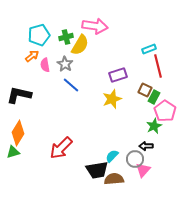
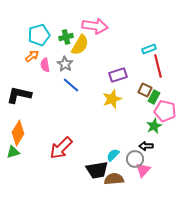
pink pentagon: rotated 20 degrees counterclockwise
cyan semicircle: moved 1 px right, 1 px up
